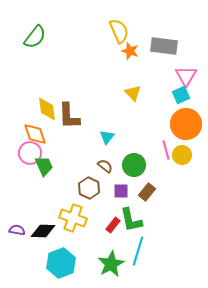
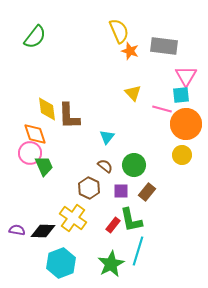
cyan square: rotated 18 degrees clockwise
pink line: moved 4 px left, 41 px up; rotated 60 degrees counterclockwise
yellow cross: rotated 16 degrees clockwise
